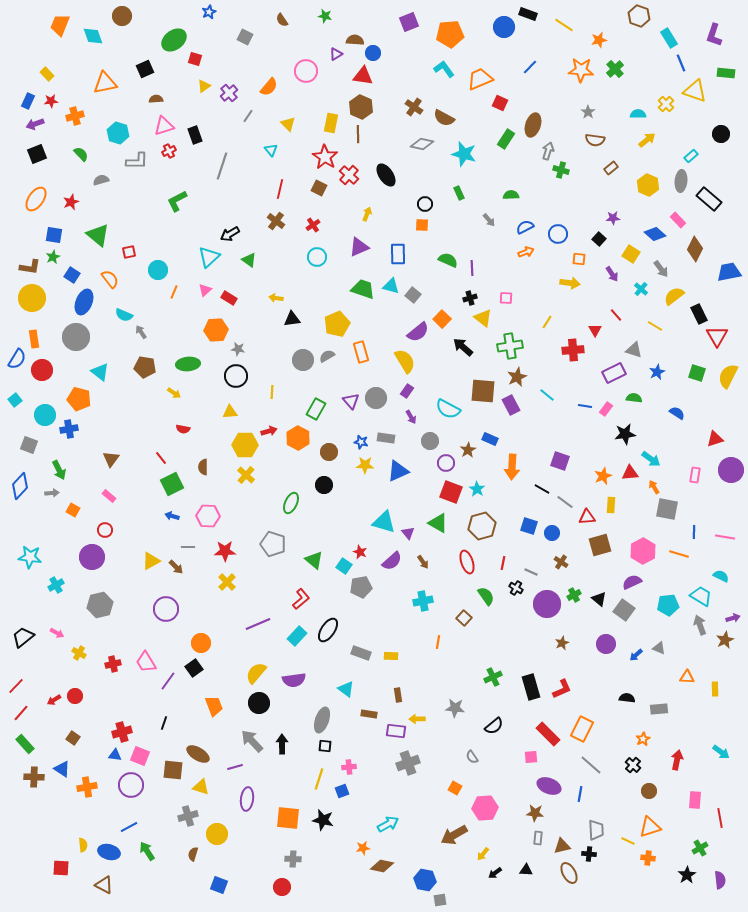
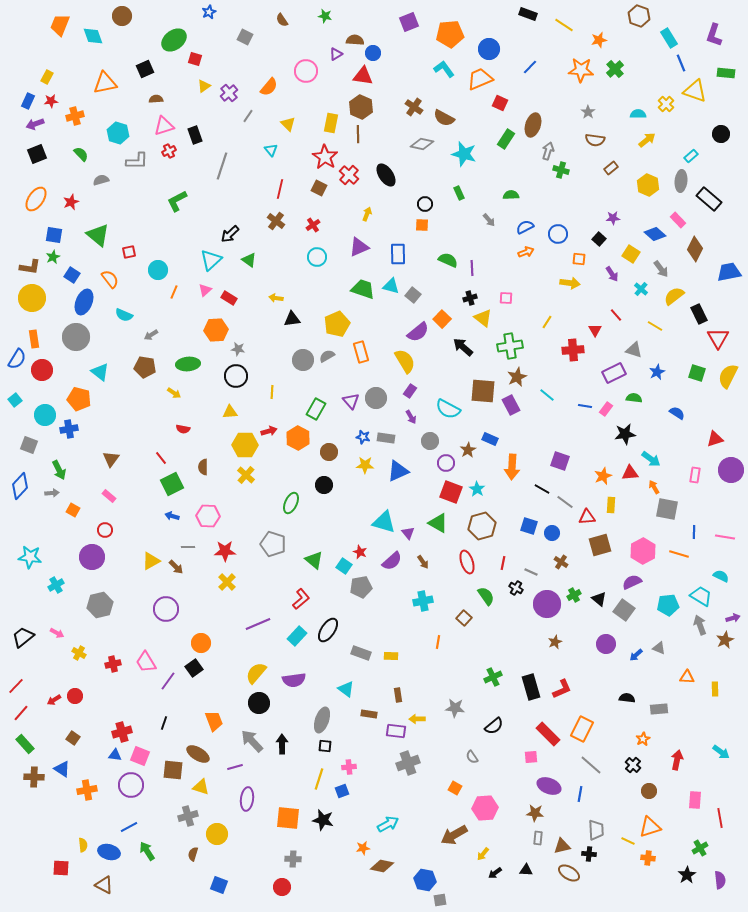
blue circle at (504, 27): moved 15 px left, 22 px down
yellow rectangle at (47, 74): moved 3 px down; rotated 72 degrees clockwise
black arrow at (230, 234): rotated 12 degrees counterclockwise
cyan triangle at (209, 257): moved 2 px right, 3 px down
gray arrow at (141, 332): moved 10 px right, 3 px down; rotated 88 degrees counterclockwise
red triangle at (717, 336): moved 1 px right, 2 px down
purple rectangle at (407, 391): moved 3 px right
blue star at (361, 442): moved 2 px right, 5 px up
brown star at (562, 643): moved 7 px left, 1 px up
orange trapezoid at (214, 706): moved 15 px down
orange cross at (87, 787): moved 3 px down
brown ellipse at (569, 873): rotated 30 degrees counterclockwise
